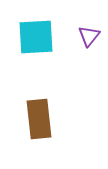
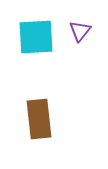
purple triangle: moved 9 px left, 5 px up
